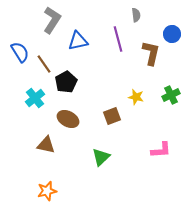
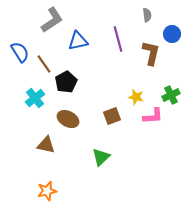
gray semicircle: moved 11 px right
gray L-shape: rotated 24 degrees clockwise
pink L-shape: moved 8 px left, 34 px up
